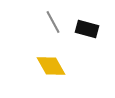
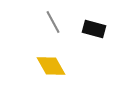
black rectangle: moved 7 px right
